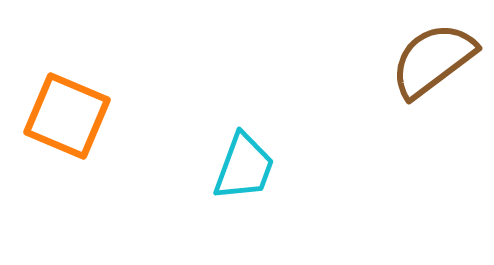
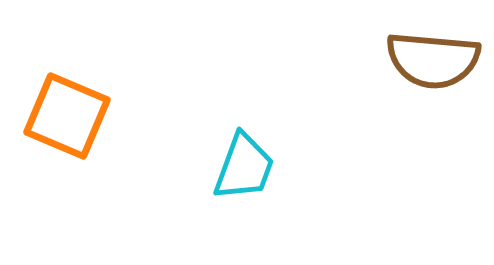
brown semicircle: rotated 138 degrees counterclockwise
